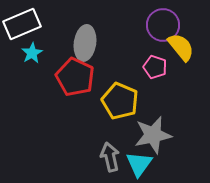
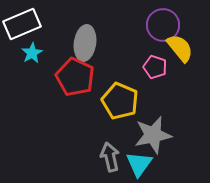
yellow semicircle: moved 1 px left, 1 px down
